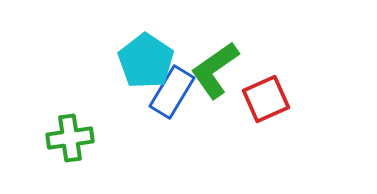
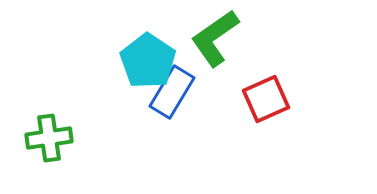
cyan pentagon: moved 2 px right
green L-shape: moved 32 px up
green cross: moved 21 px left
